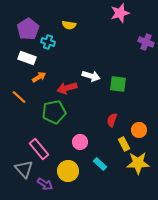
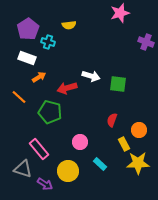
yellow semicircle: rotated 16 degrees counterclockwise
green pentagon: moved 4 px left; rotated 25 degrees clockwise
gray triangle: moved 1 px left; rotated 30 degrees counterclockwise
